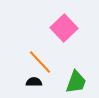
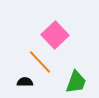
pink square: moved 9 px left, 7 px down
black semicircle: moved 9 px left
